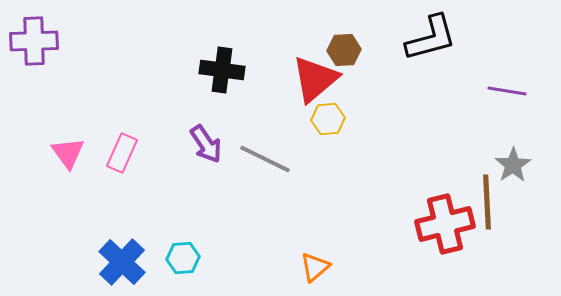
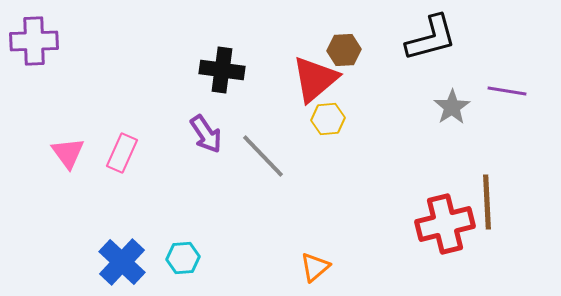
purple arrow: moved 10 px up
gray line: moved 2 px left, 3 px up; rotated 20 degrees clockwise
gray star: moved 61 px left, 58 px up
